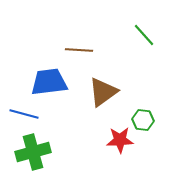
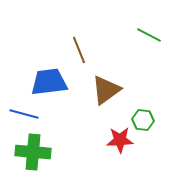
green line: moved 5 px right; rotated 20 degrees counterclockwise
brown line: rotated 64 degrees clockwise
brown triangle: moved 3 px right, 2 px up
green cross: rotated 20 degrees clockwise
